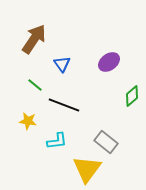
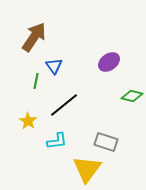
brown arrow: moved 2 px up
blue triangle: moved 8 px left, 2 px down
green line: moved 1 px right, 4 px up; rotated 63 degrees clockwise
green diamond: rotated 55 degrees clockwise
black line: rotated 60 degrees counterclockwise
yellow star: rotated 24 degrees clockwise
gray rectangle: rotated 20 degrees counterclockwise
